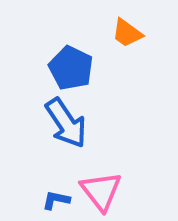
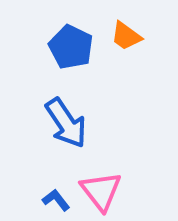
orange trapezoid: moved 1 px left, 3 px down
blue pentagon: moved 21 px up
blue L-shape: rotated 40 degrees clockwise
